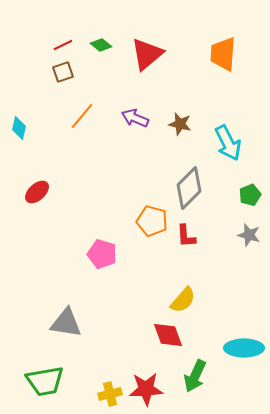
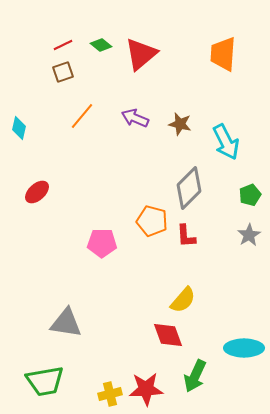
red triangle: moved 6 px left
cyan arrow: moved 2 px left, 1 px up
gray star: rotated 25 degrees clockwise
pink pentagon: moved 11 px up; rotated 16 degrees counterclockwise
